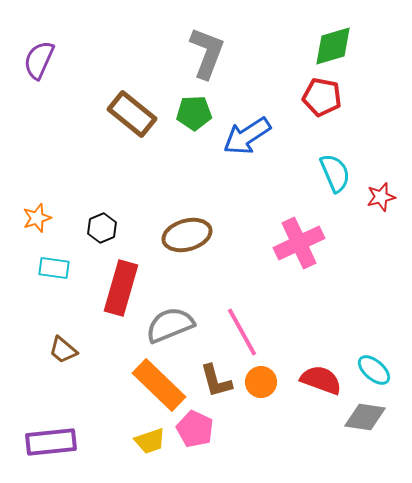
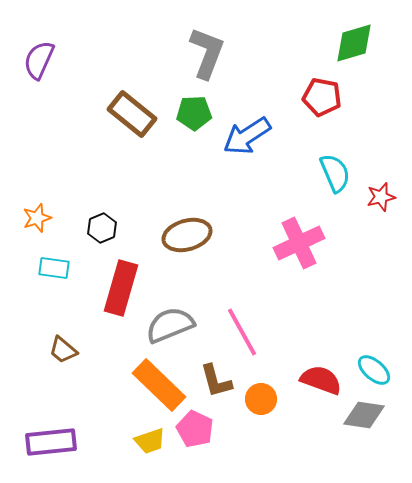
green diamond: moved 21 px right, 3 px up
orange circle: moved 17 px down
gray diamond: moved 1 px left, 2 px up
